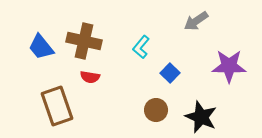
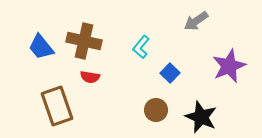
purple star: rotated 24 degrees counterclockwise
